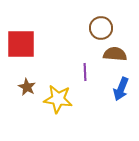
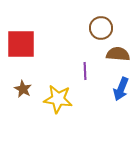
brown semicircle: moved 3 px right
purple line: moved 1 px up
brown star: moved 4 px left, 2 px down
